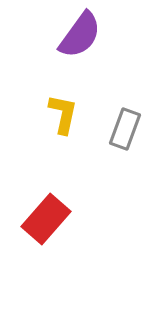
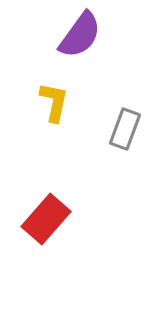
yellow L-shape: moved 9 px left, 12 px up
